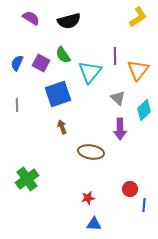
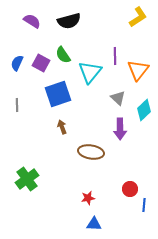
purple semicircle: moved 1 px right, 3 px down
